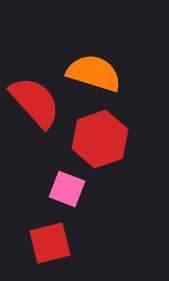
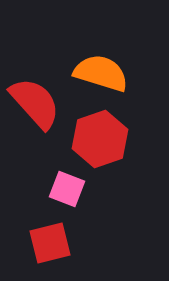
orange semicircle: moved 7 px right
red semicircle: moved 1 px down
